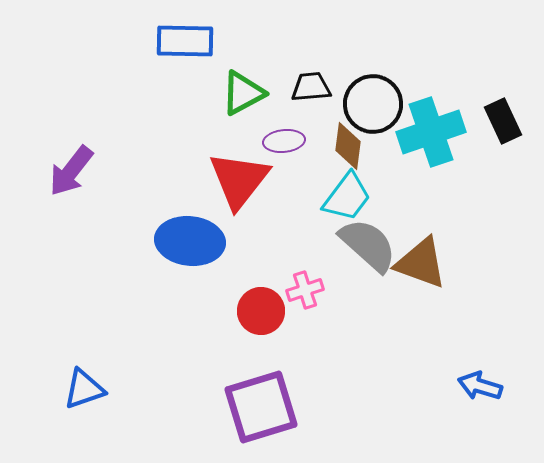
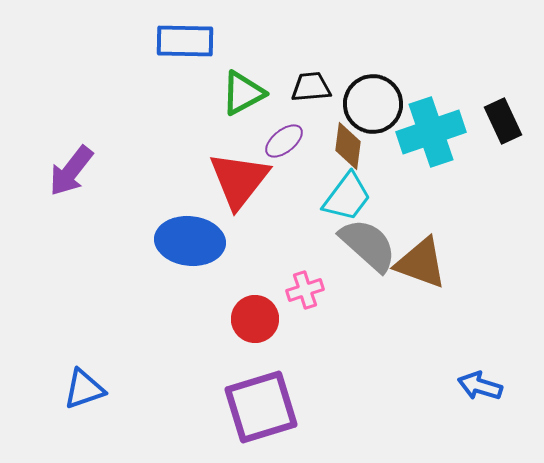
purple ellipse: rotated 33 degrees counterclockwise
red circle: moved 6 px left, 8 px down
